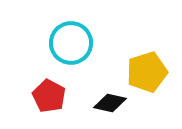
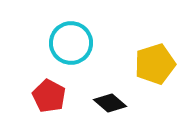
yellow pentagon: moved 8 px right, 8 px up
black diamond: rotated 28 degrees clockwise
